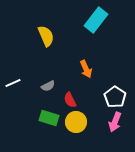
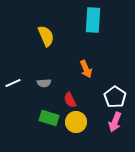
cyan rectangle: moved 3 px left; rotated 35 degrees counterclockwise
gray semicircle: moved 4 px left, 3 px up; rotated 24 degrees clockwise
